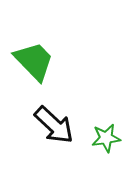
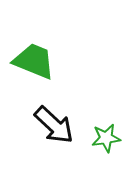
green trapezoid: rotated 24 degrees counterclockwise
